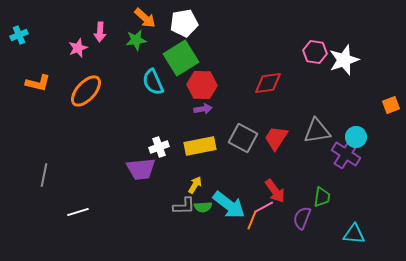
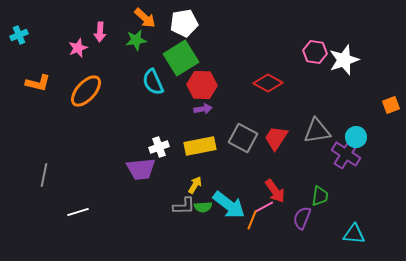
red diamond: rotated 36 degrees clockwise
green trapezoid: moved 2 px left, 1 px up
